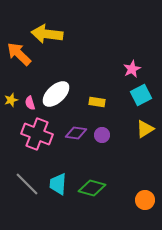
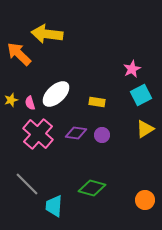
pink cross: moved 1 px right; rotated 20 degrees clockwise
cyan trapezoid: moved 4 px left, 22 px down
